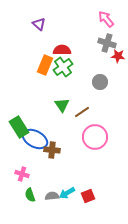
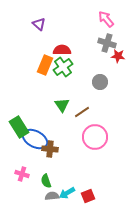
brown cross: moved 2 px left, 1 px up
green semicircle: moved 16 px right, 14 px up
